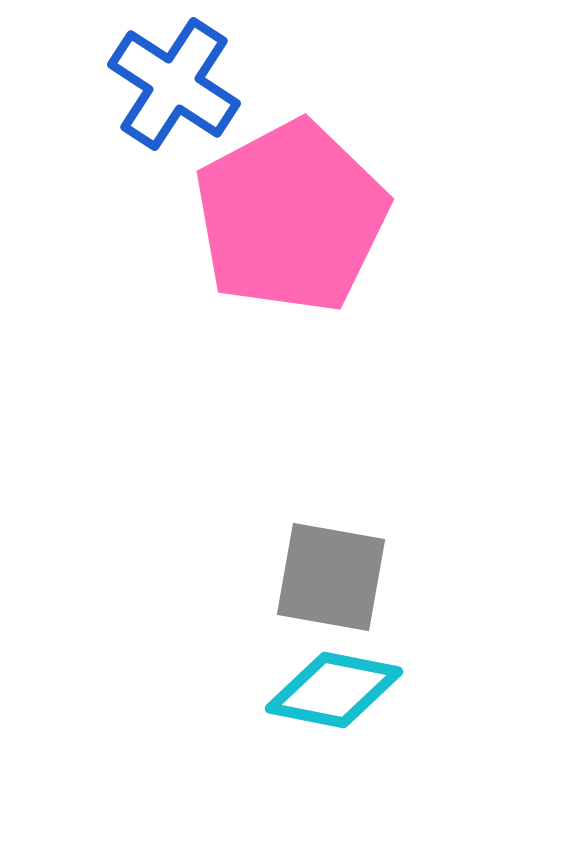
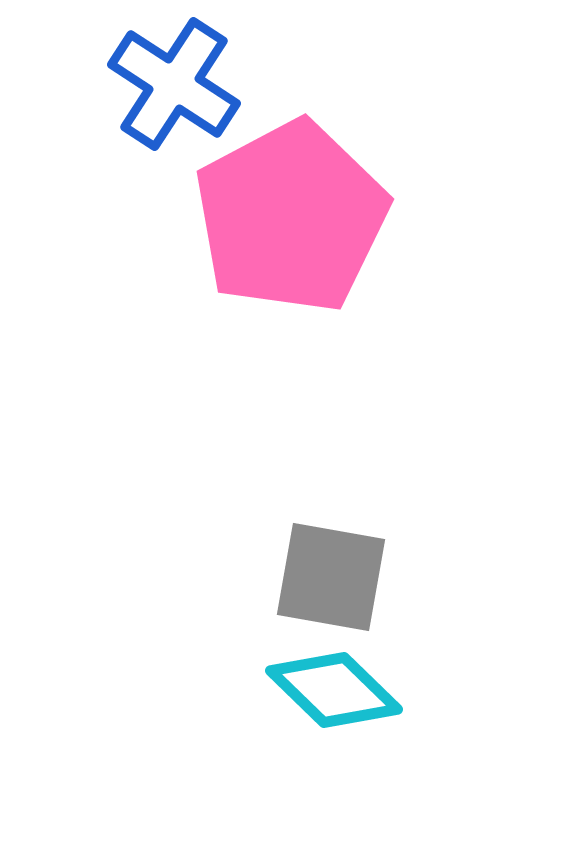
cyan diamond: rotated 33 degrees clockwise
